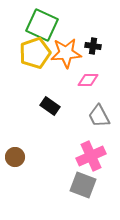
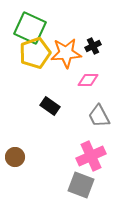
green square: moved 12 px left, 3 px down
black cross: rotated 35 degrees counterclockwise
gray square: moved 2 px left
